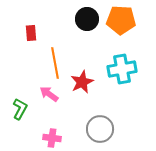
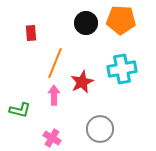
black circle: moved 1 px left, 4 px down
orange line: rotated 32 degrees clockwise
pink arrow: moved 5 px right, 1 px down; rotated 54 degrees clockwise
green L-shape: moved 1 px down; rotated 75 degrees clockwise
pink cross: rotated 24 degrees clockwise
